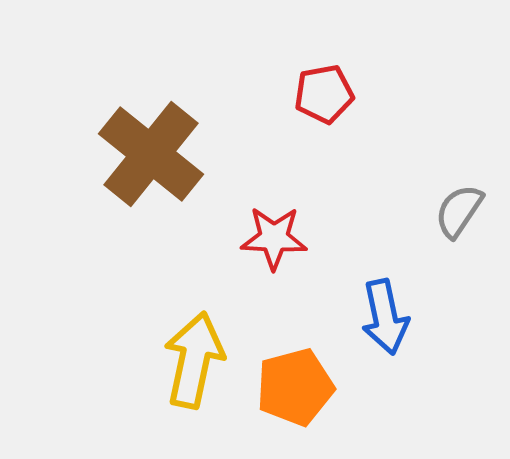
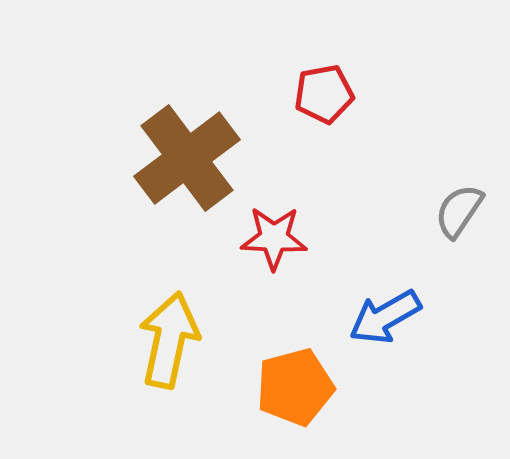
brown cross: moved 36 px right, 4 px down; rotated 14 degrees clockwise
blue arrow: rotated 72 degrees clockwise
yellow arrow: moved 25 px left, 20 px up
